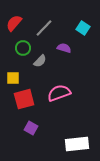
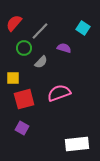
gray line: moved 4 px left, 3 px down
green circle: moved 1 px right
gray semicircle: moved 1 px right, 1 px down
purple square: moved 9 px left
